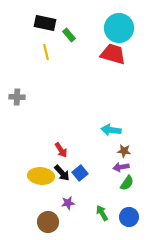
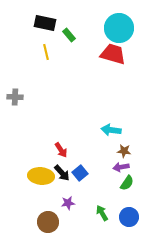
gray cross: moved 2 px left
